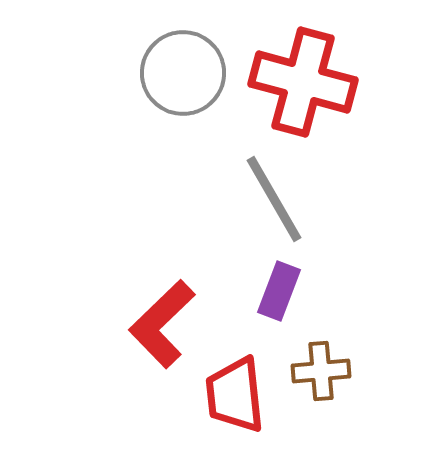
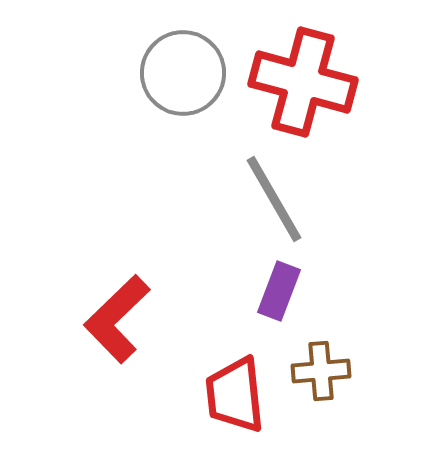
red L-shape: moved 45 px left, 5 px up
